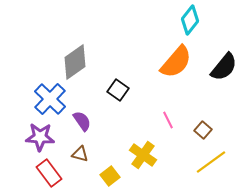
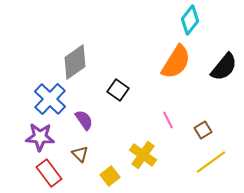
orange semicircle: rotated 9 degrees counterclockwise
purple semicircle: moved 2 px right, 1 px up
brown square: rotated 18 degrees clockwise
brown triangle: rotated 30 degrees clockwise
